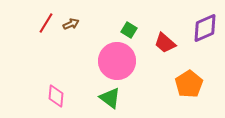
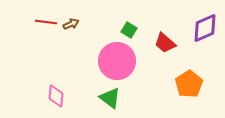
red line: moved 1 px up; rotated 65 degrees clockwise
